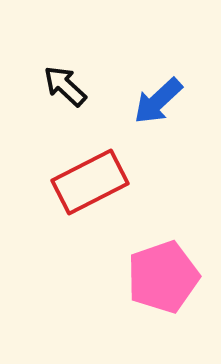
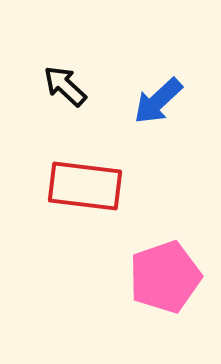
red rectangle: moved 5 px left, 4 px down; rotated 34 degrees clockwise
pink pentagon: moved 2 px right
